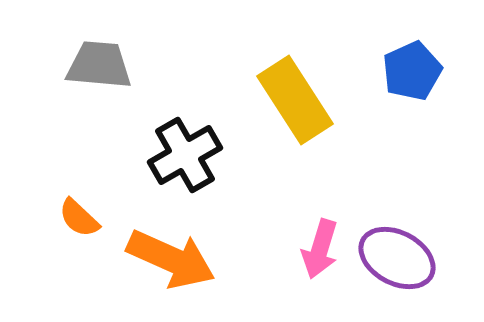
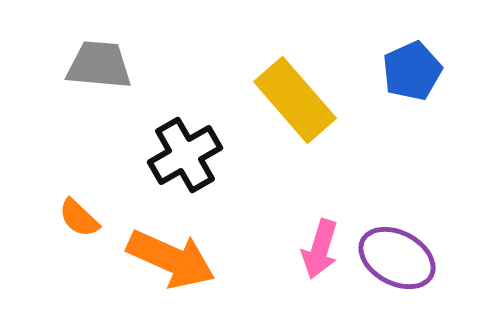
yellow rectangle: rotated 8 degrees counterclockwise
